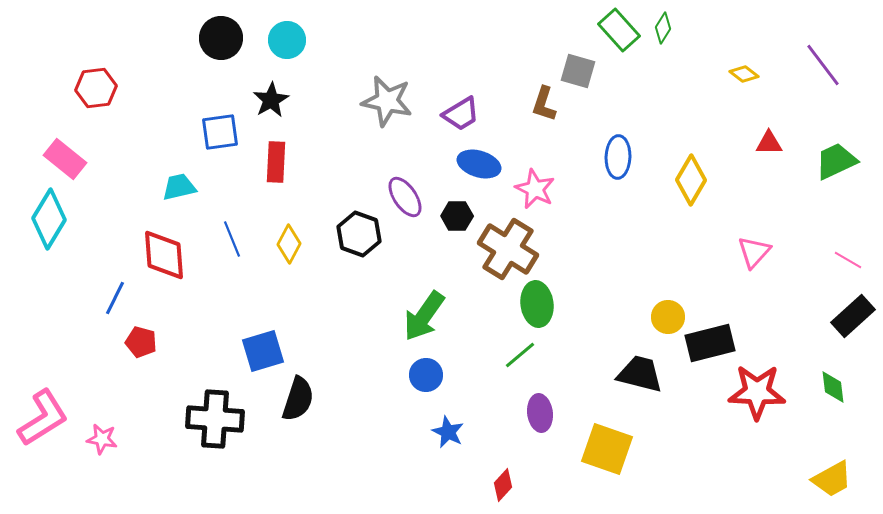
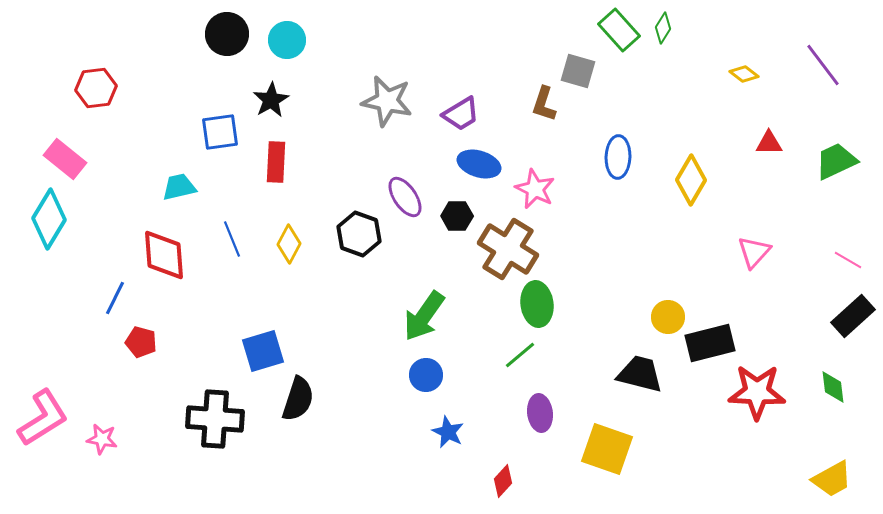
black circle at (221, 38): moved 6 px right, 4 px up
red diamond at (503, 485): moved 4 px up
